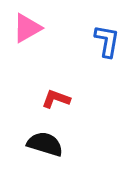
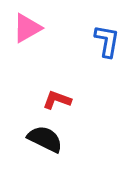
red L-shape: moved 1 px right, 1 px down
black semicircle: moved 5 px up; rotated 9 degrees clockwise
